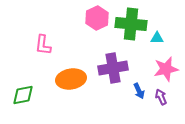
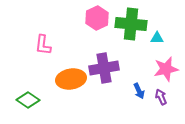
purple cross: moved 9 px left
green diamond: moved 5 px right, 5 px down; rotated 45 degrees clockwise
